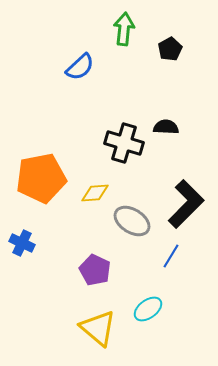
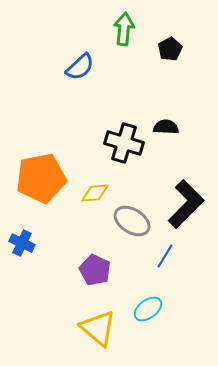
blue line: moved 6 px left
